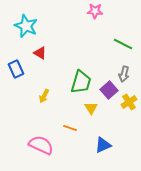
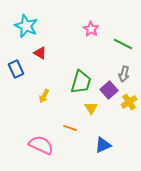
pink star: moved 4 px left, 18 px down; rotated 28 degrees clockwise
